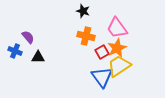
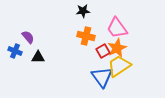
black star: rotated 24 degrees counterclockwise
red square: moved 1 px right, 1 px up
